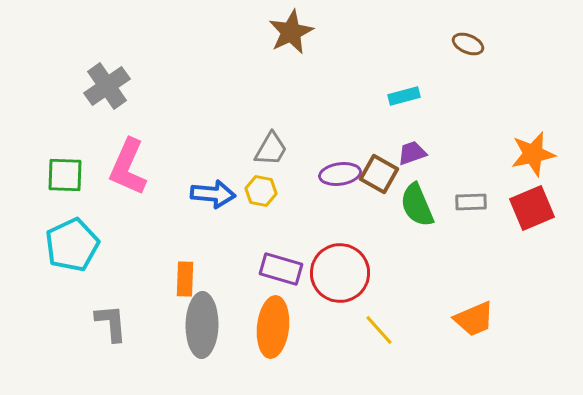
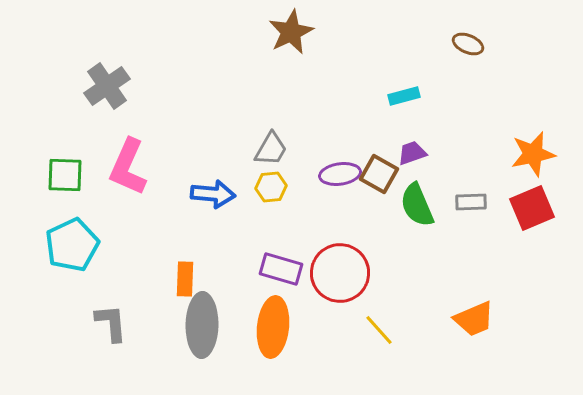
yellow hexagon: moved 10 px right, 4 px up; rotated 16 degrees counterclockwise
